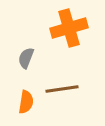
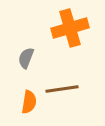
orange cross: moved 1 px right
orange semicircle: moved 3 px right
